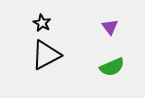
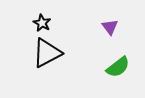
black triangle: moved 1 px right, 2 px up
green semicircle: moved 6 px right; rotated 15 degrees counterclockwise
